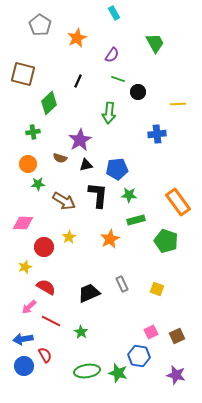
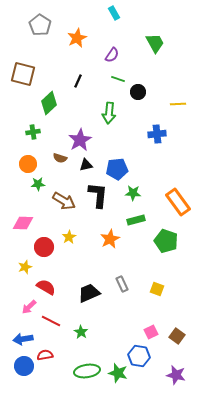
green star at (129, 195): moved 4 px right, 2 px up
brown square at (177, 336): rotated 28 degrees counterclockwise
red semicircle at (45, 355): rotated 70 degrees counterclockwise
